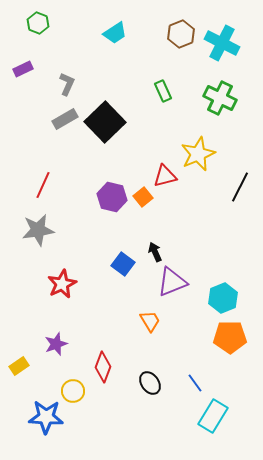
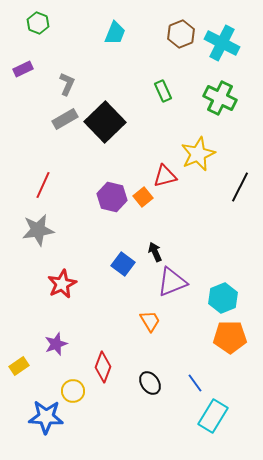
cyan trapezoid: rotated 35 degrees counterclockwise
